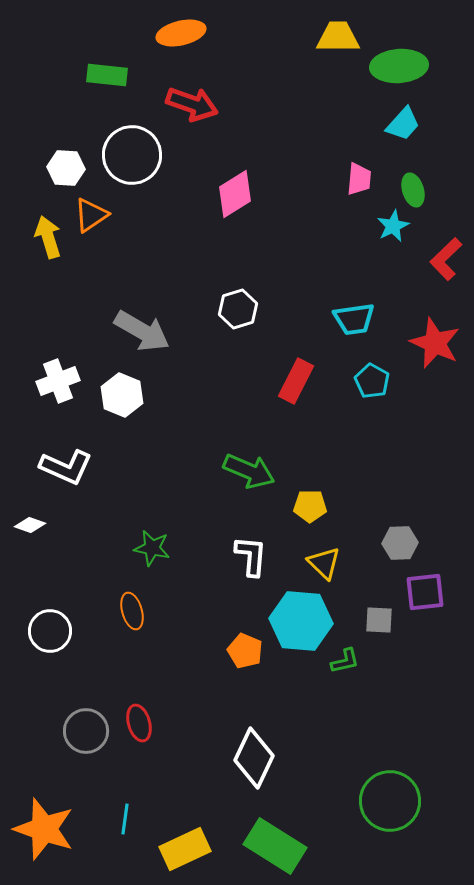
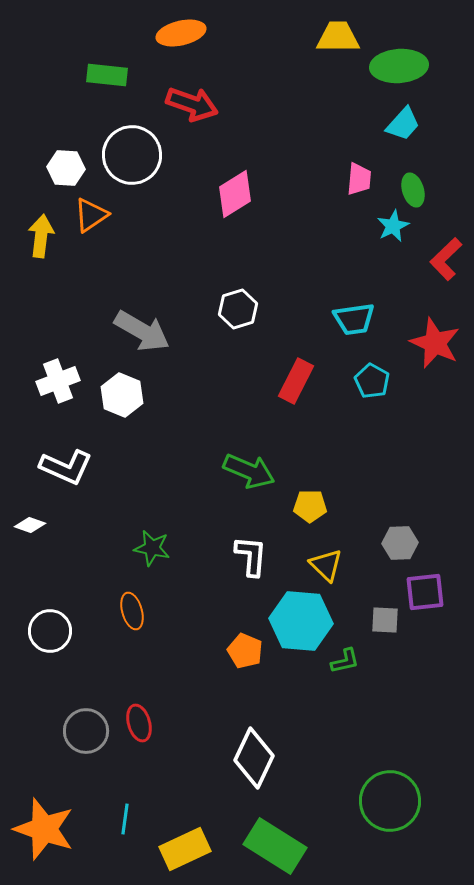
yellow arrow at (48, 237): moved 7 px left, 1 px up; rotated 24 degrees clockwise
yellow triangle at (324, 563): moved 2 px right, 2 px down
gray square at (379, 620): moved 6 px right
